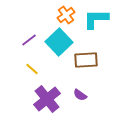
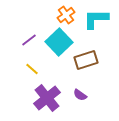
brown rectangle: rotated 15 degrees counterclockwise
purple cross: moved 1 px up
